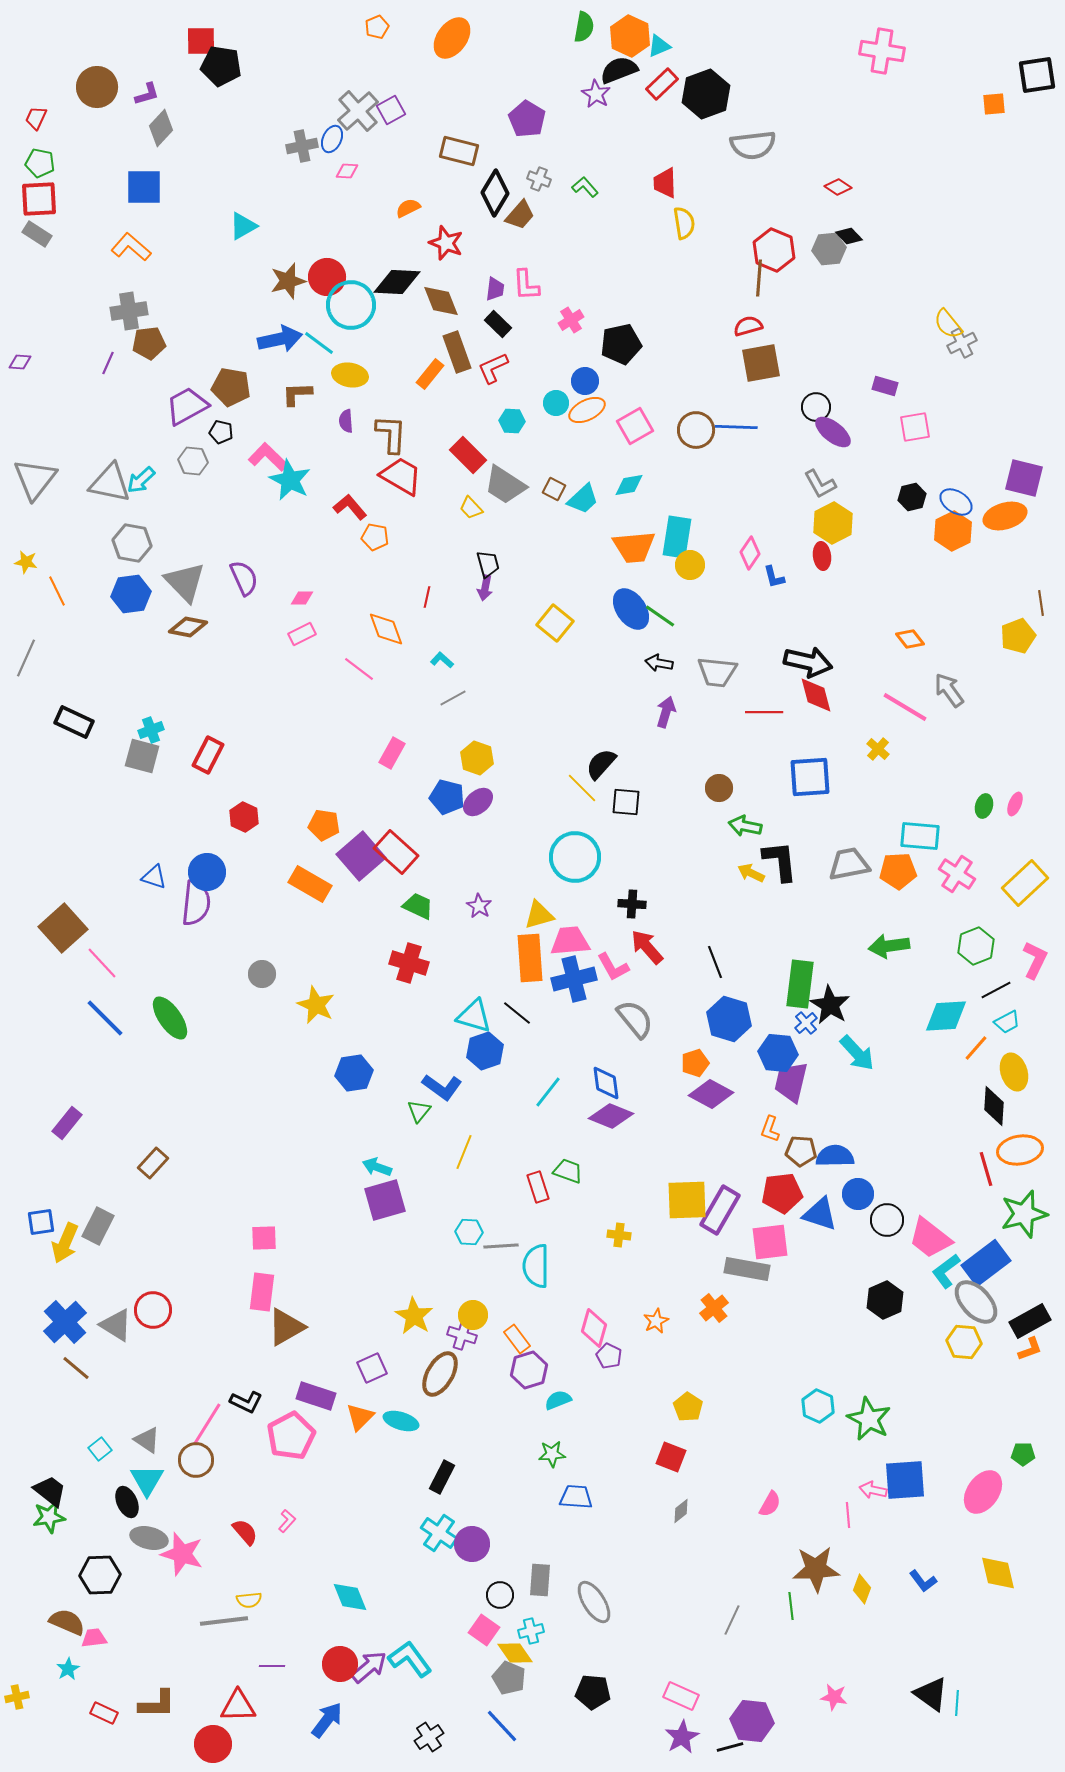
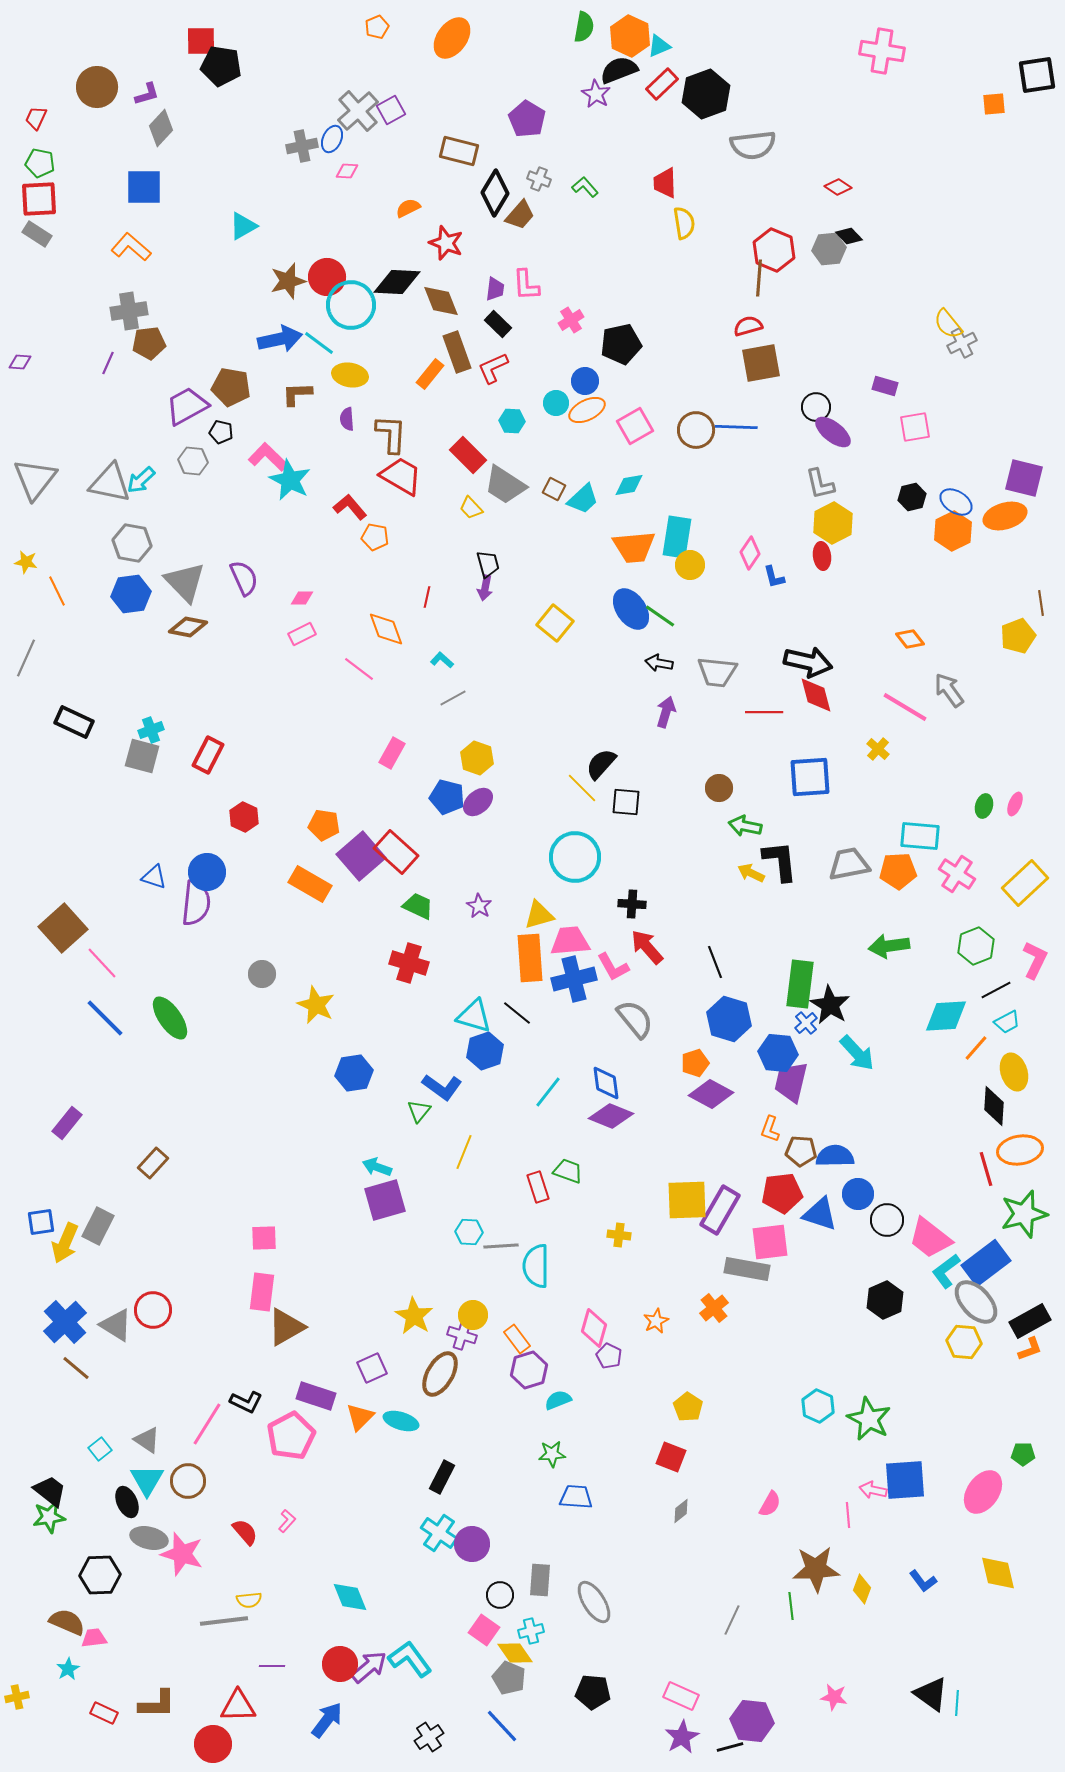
purple semicircle at (346, 421): moved 1 px right, 2 px up
gray L-shape at (820, 484): rotated 16 degrees clockwise
brown circle at (196, 1460): moved 8 px left, 21 px down
